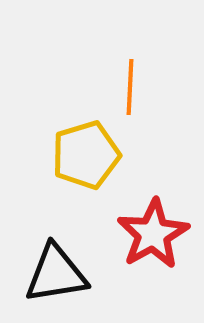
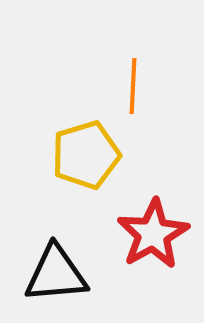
orange line: moved 3 px right, 1 px up
black triangle: rotated 4 degrees clockwise
